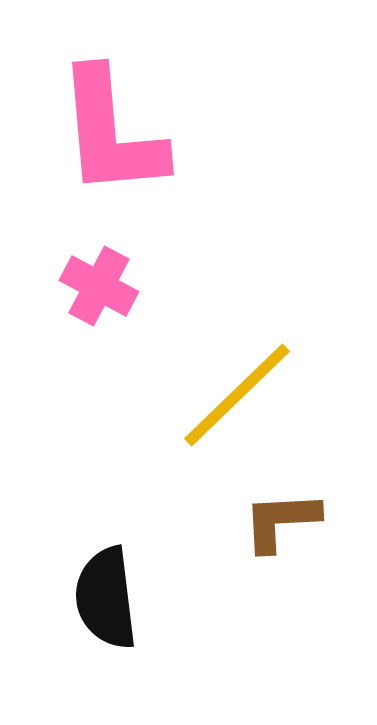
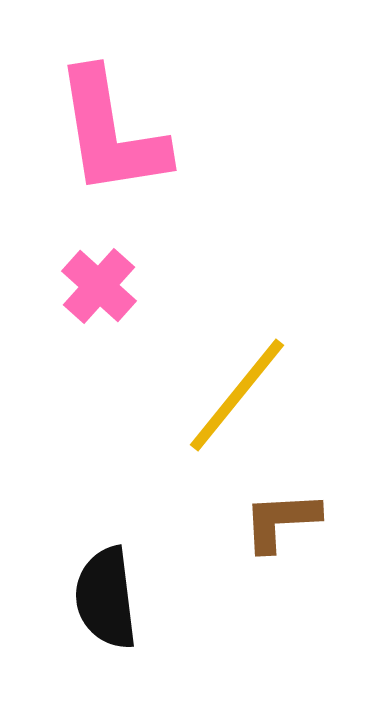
pink L-shape: rotated 4 degrees counterclockwise
pink cross: rotated 14 degrees clockwise
yellow line: rotated 7 degrees counterclockwise
